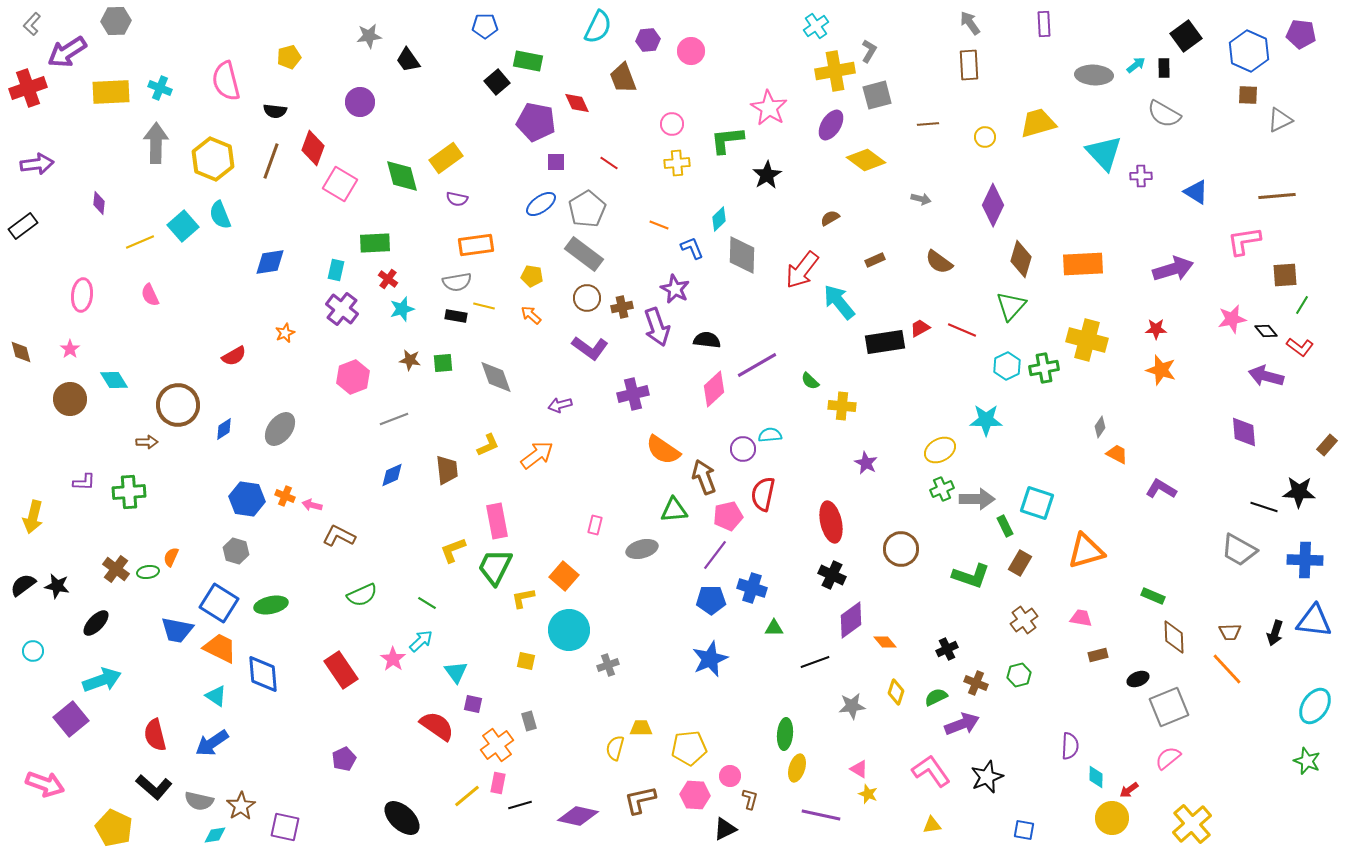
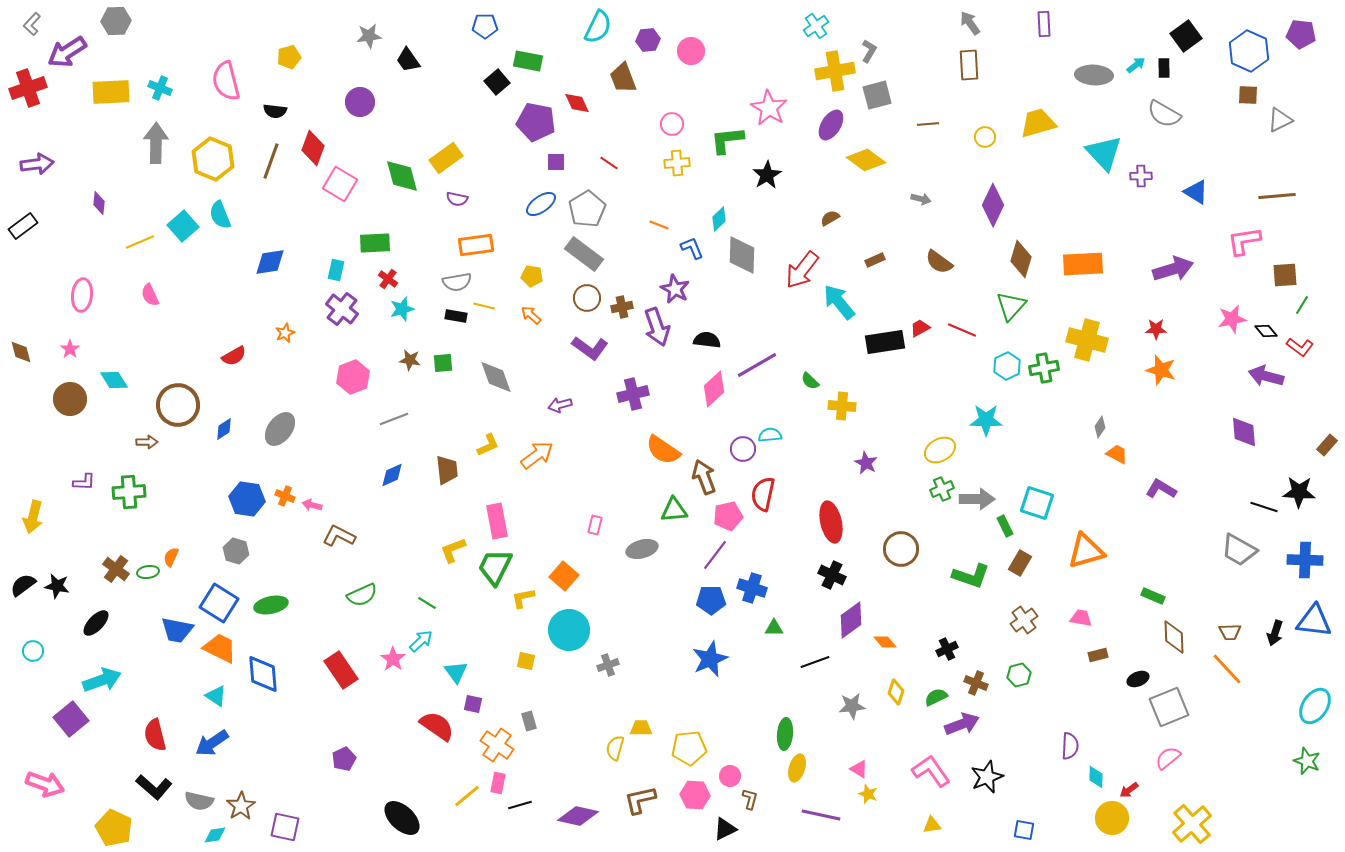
orange cross at (497, 745): rotated 20 degrees counterclockwise
